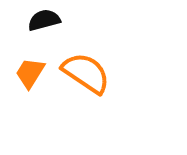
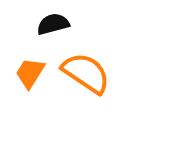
black semicircle: moved 9 px right, 4 px down
